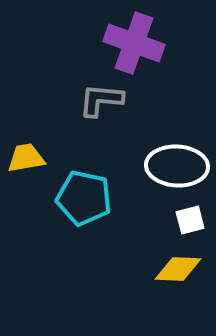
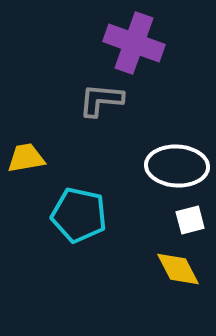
cyan pentagon: moved 5 px left, 17 px down
yellow diamond: rotated 60 degrees clockwise
